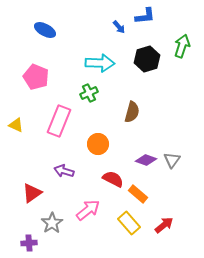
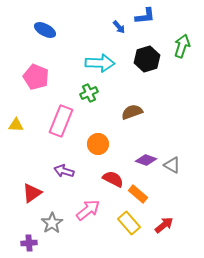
brown semicircle: rotated 125 degrees counterclockwise
pink rectangle: moved 2 px right
yellow triangle: rotated 21 degrees counterclockwise
gray triangle: moved 5 px down; rotated 36 degrees counterclockwise
